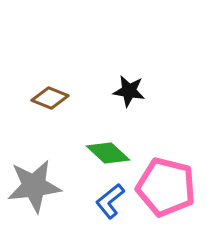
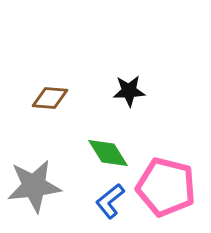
black star: rotated 12 degrees counterclockwise
brown diamond: rotated 18 degrees counterclockwise
green diamond: rotated 15 degrees clockwise
